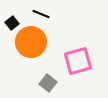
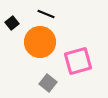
black line: moved 5 px right
orange circle: moved 9 px right
